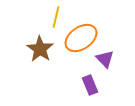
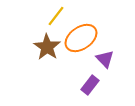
yellow line: moved 1 px up; rotated 25 degrees clockwise
brown star: moved 7 px right, 2 px up
purple rectangle: rotated 60 degrees clockwise
